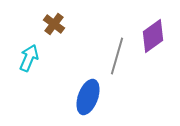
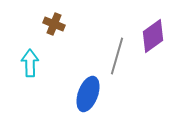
brown cross: rotated 15 degrees counterclockwise
cyan arrow: moved 1 px right, 5 px down; rotated 24 degrees counterclockwise
blue ellipse: moved 3 px up
